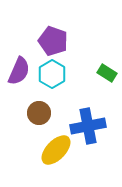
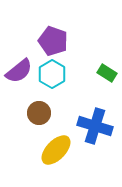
purple semicircle: rotated 28 degrees clockwise
blue cross: moved 7 px right; rotated 28 degrees clockwise
